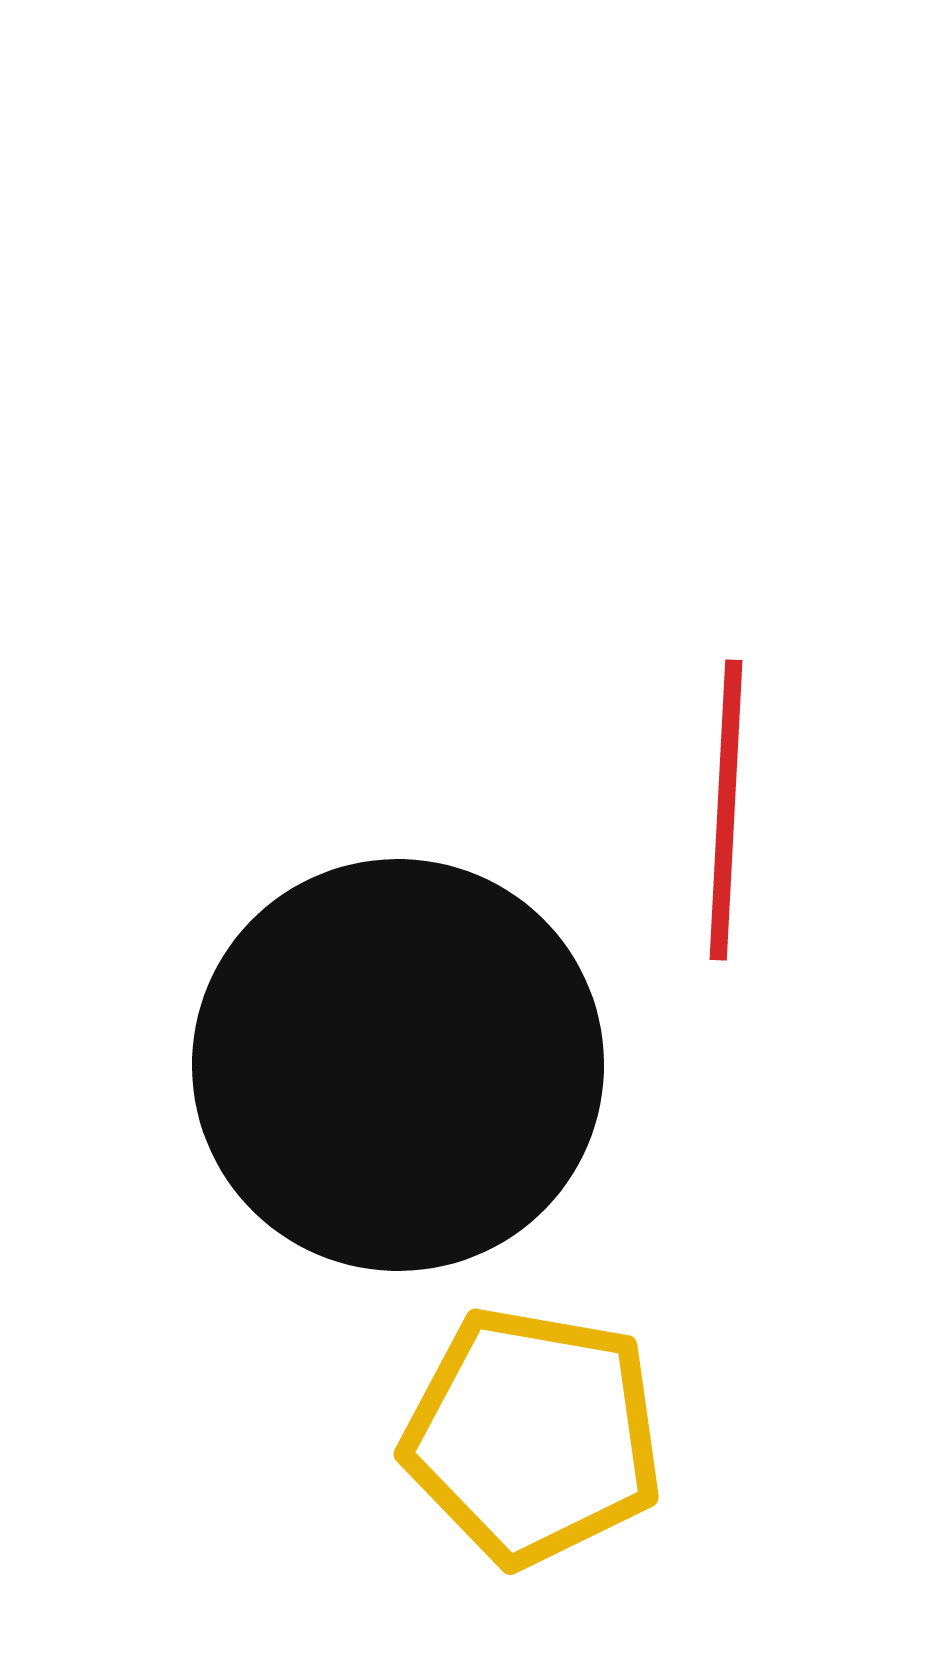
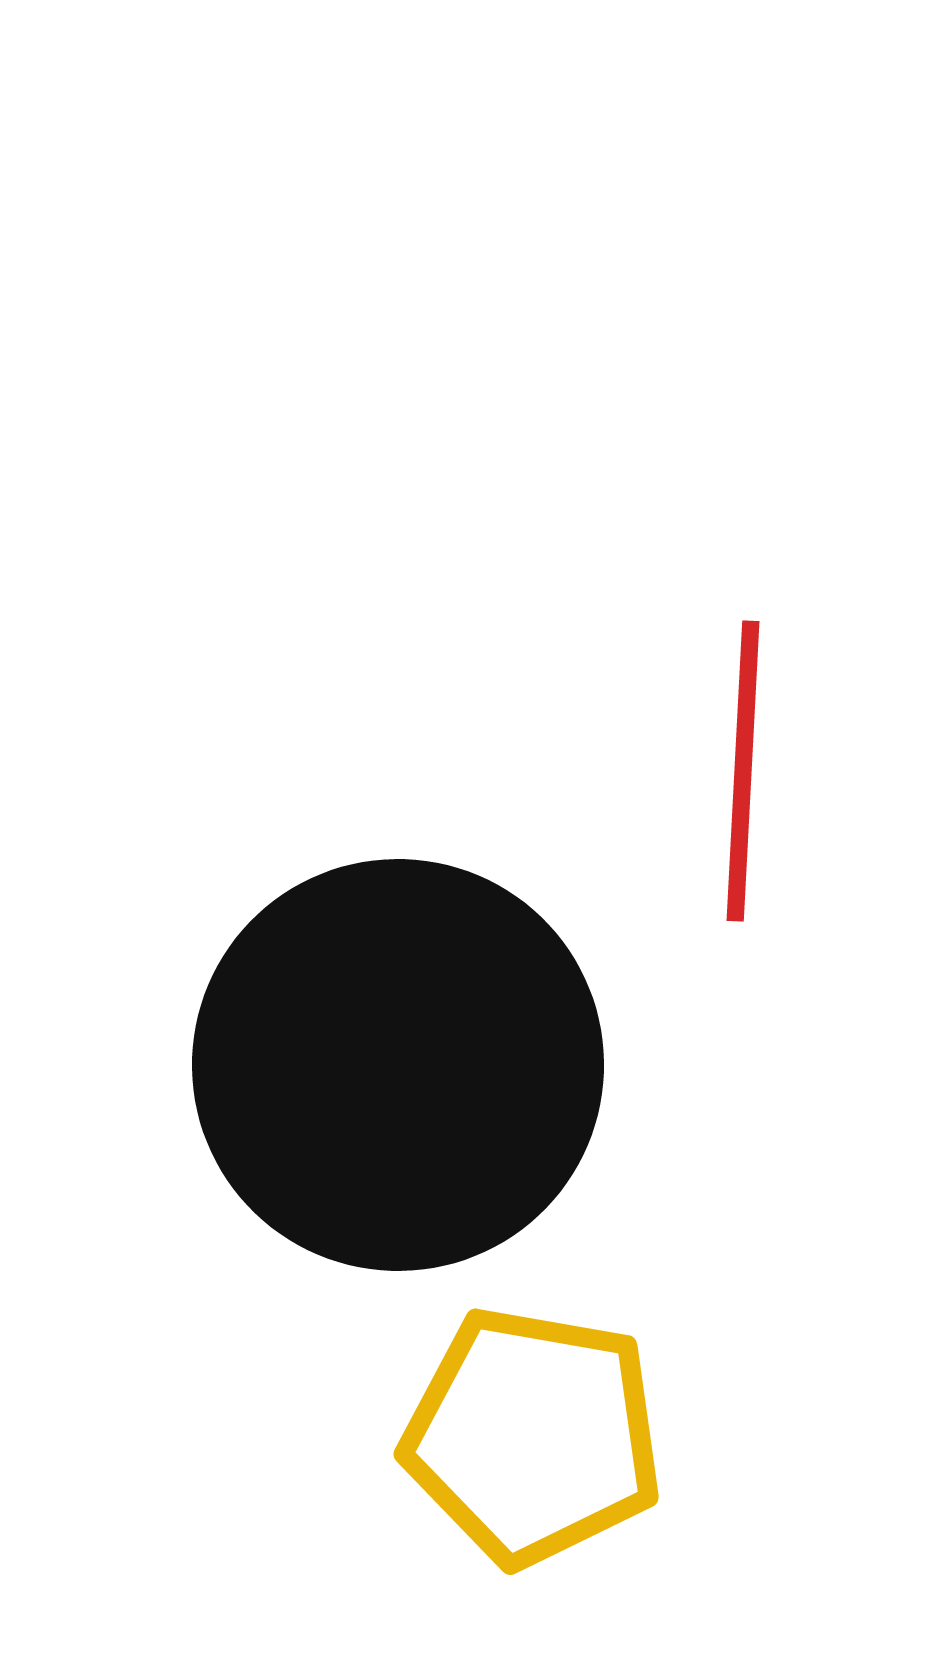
red line: moved 17 px right, 39 px up
